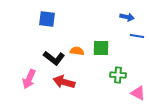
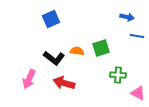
blue square: moved 4 px right; rotated 30 degrees counterclockwise
green square: rotated 18 degrees counterclockwise
red arrow: moved 1 px down
